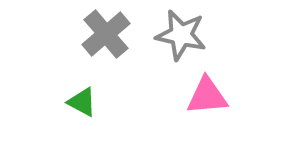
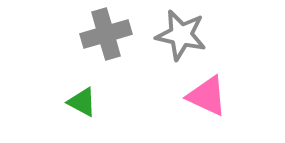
gray cross: rotated 24 degrees clockwise
pink triangle: rotated 30 degrees clockwise
